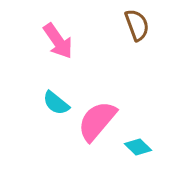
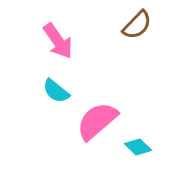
brown semicircle: rotated 64 degrees clockwise
cyan semicircle: moved 12 px up
pink semicircle: rotated 9 degrees clockwise
